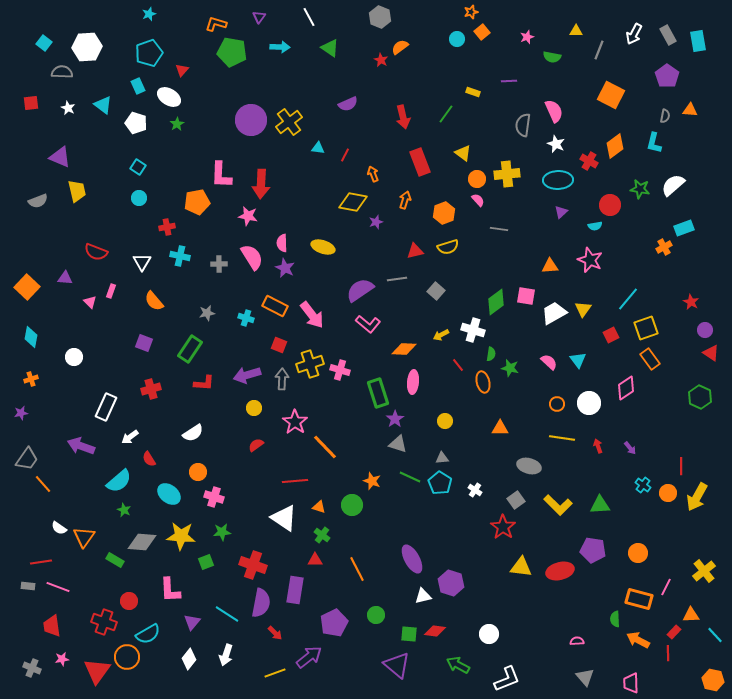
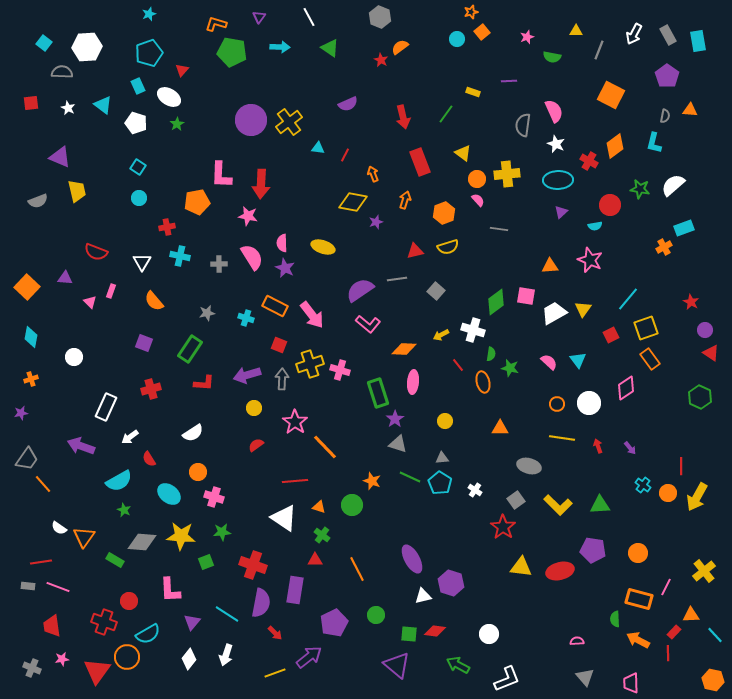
cyan semicircle at (119, 481): rotated 12 degrees clockwise
